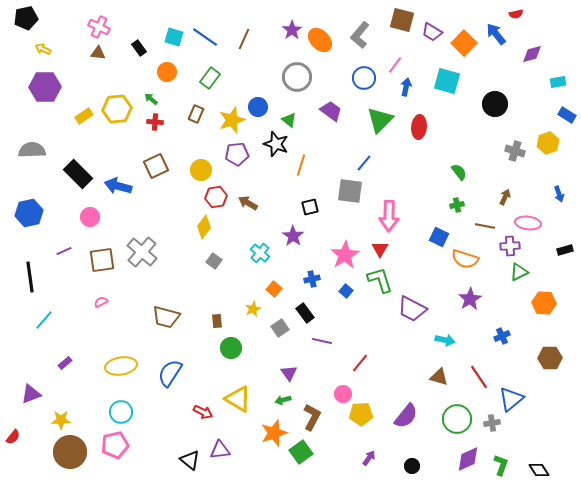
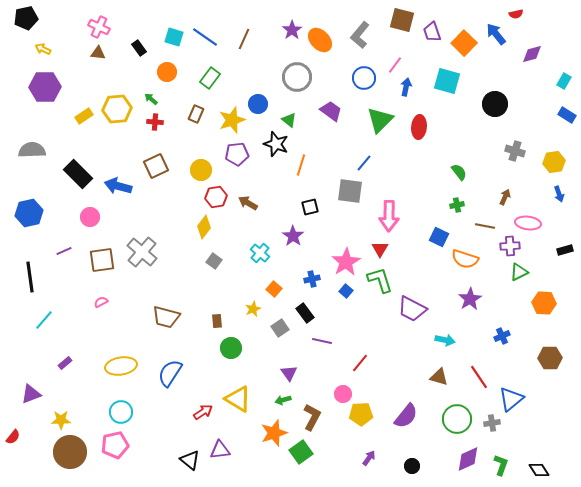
purple trapezoid at (432, 32): rotated 40 degrees clockwise
cyan rectangle at (558, 82): moved 6 px right, 1 px up; rotated 49 degrees counterclockwise
blue circle at (258, 107): moved 3 px up
yellow hexagon at (548, 143): moved 6 px right, 19 px down; rotated 10 degrees clockwise
pink star at (345, 255): moved 1 px right, 7 px down
red arrow at (203, 412): rotated 60 degrees counterclockwise
